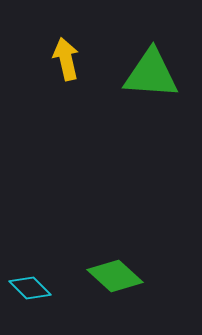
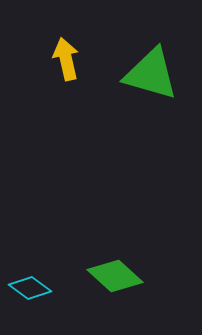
green triangle: rotated 12 degrees clockwise
cyan diamond: rotated 9 degrees counterclockwise
